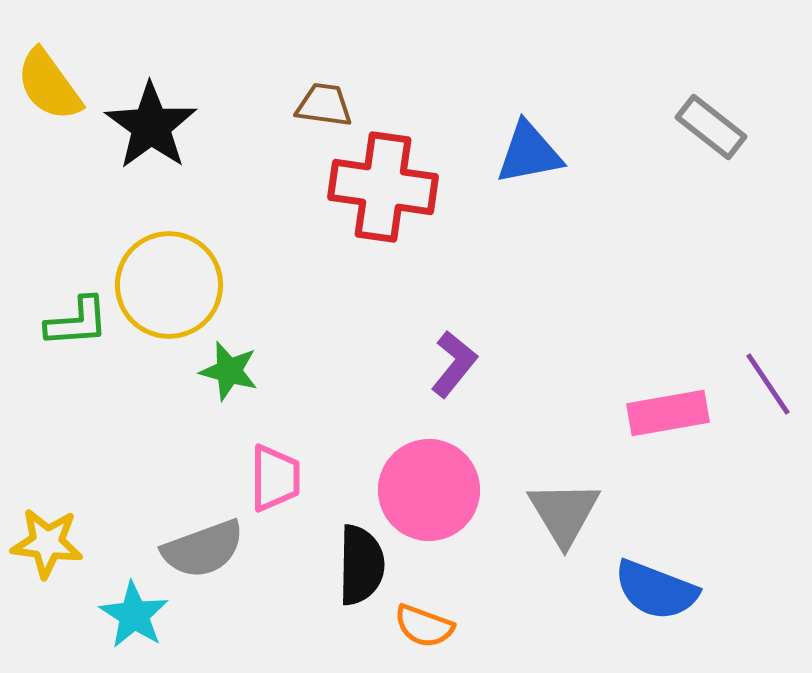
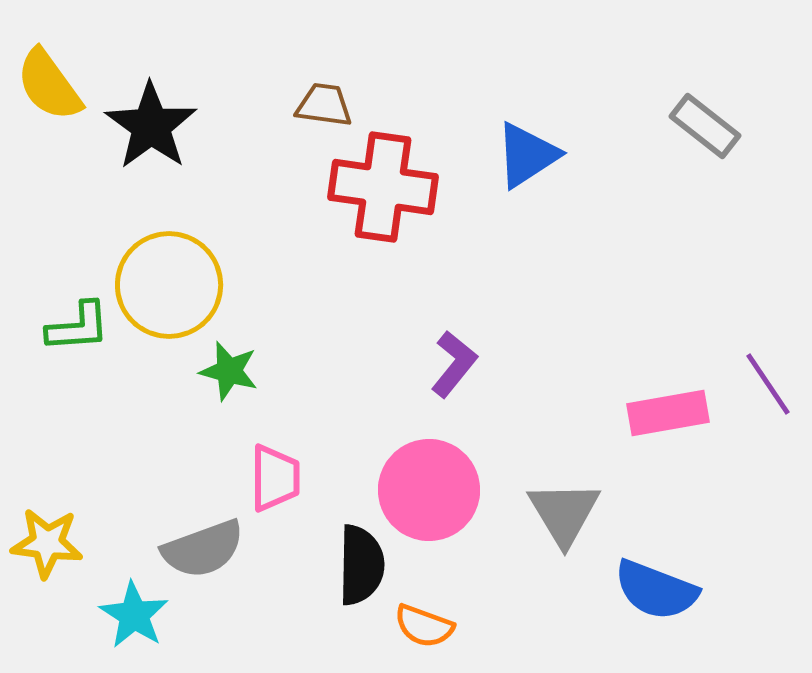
gray rectangle: moved 6 px left, 1 px up
blue triangle: moved 2 px left, 2 px down; rotated 22 degrees counterclockwise
green L-shape: moved 1 px right, 5 px down
